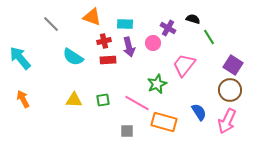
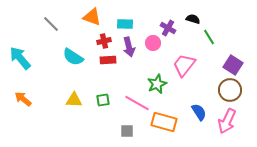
orange arrow: rotated 24 degrees counterclockwise
